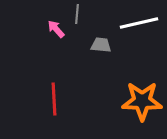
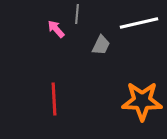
gray trapezoid: rotated 110 degrees clockwise
